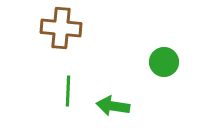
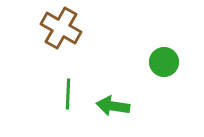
brown cross: rotated 24 degrees clockwise
green line: moved 3 px down
